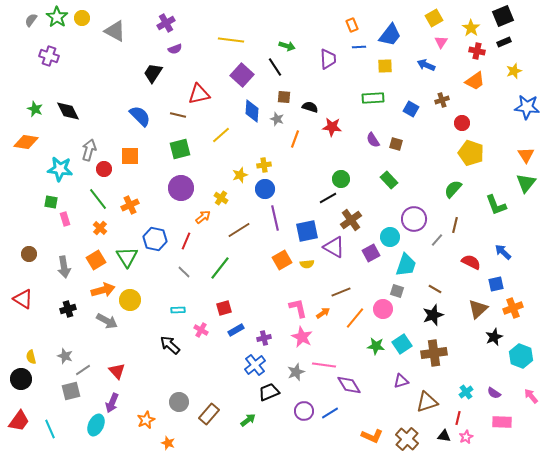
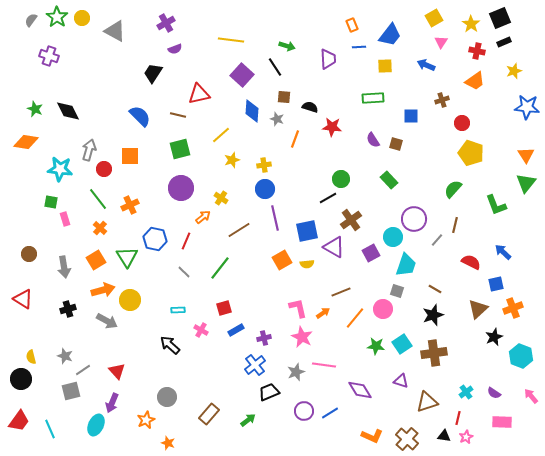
black square at (503, 16): moved 3 px left, 2 px down
yellow star at (471, 28): moved 4 px up
blue square at (411, 109): moved 7 px down; rotated 28 degrees counterclockwise
yellow star at (240, 175): moved 8 px left, 15 px up
cyan circle at (390, 237): moved 3 px right
purple triangle at (401, 381): rotated 35 degrees clockwise
purple diamond at (349, 385): moved 11 px right, 5 px down
gray circle at (179, 402): moved 12 px left, 5 px up
